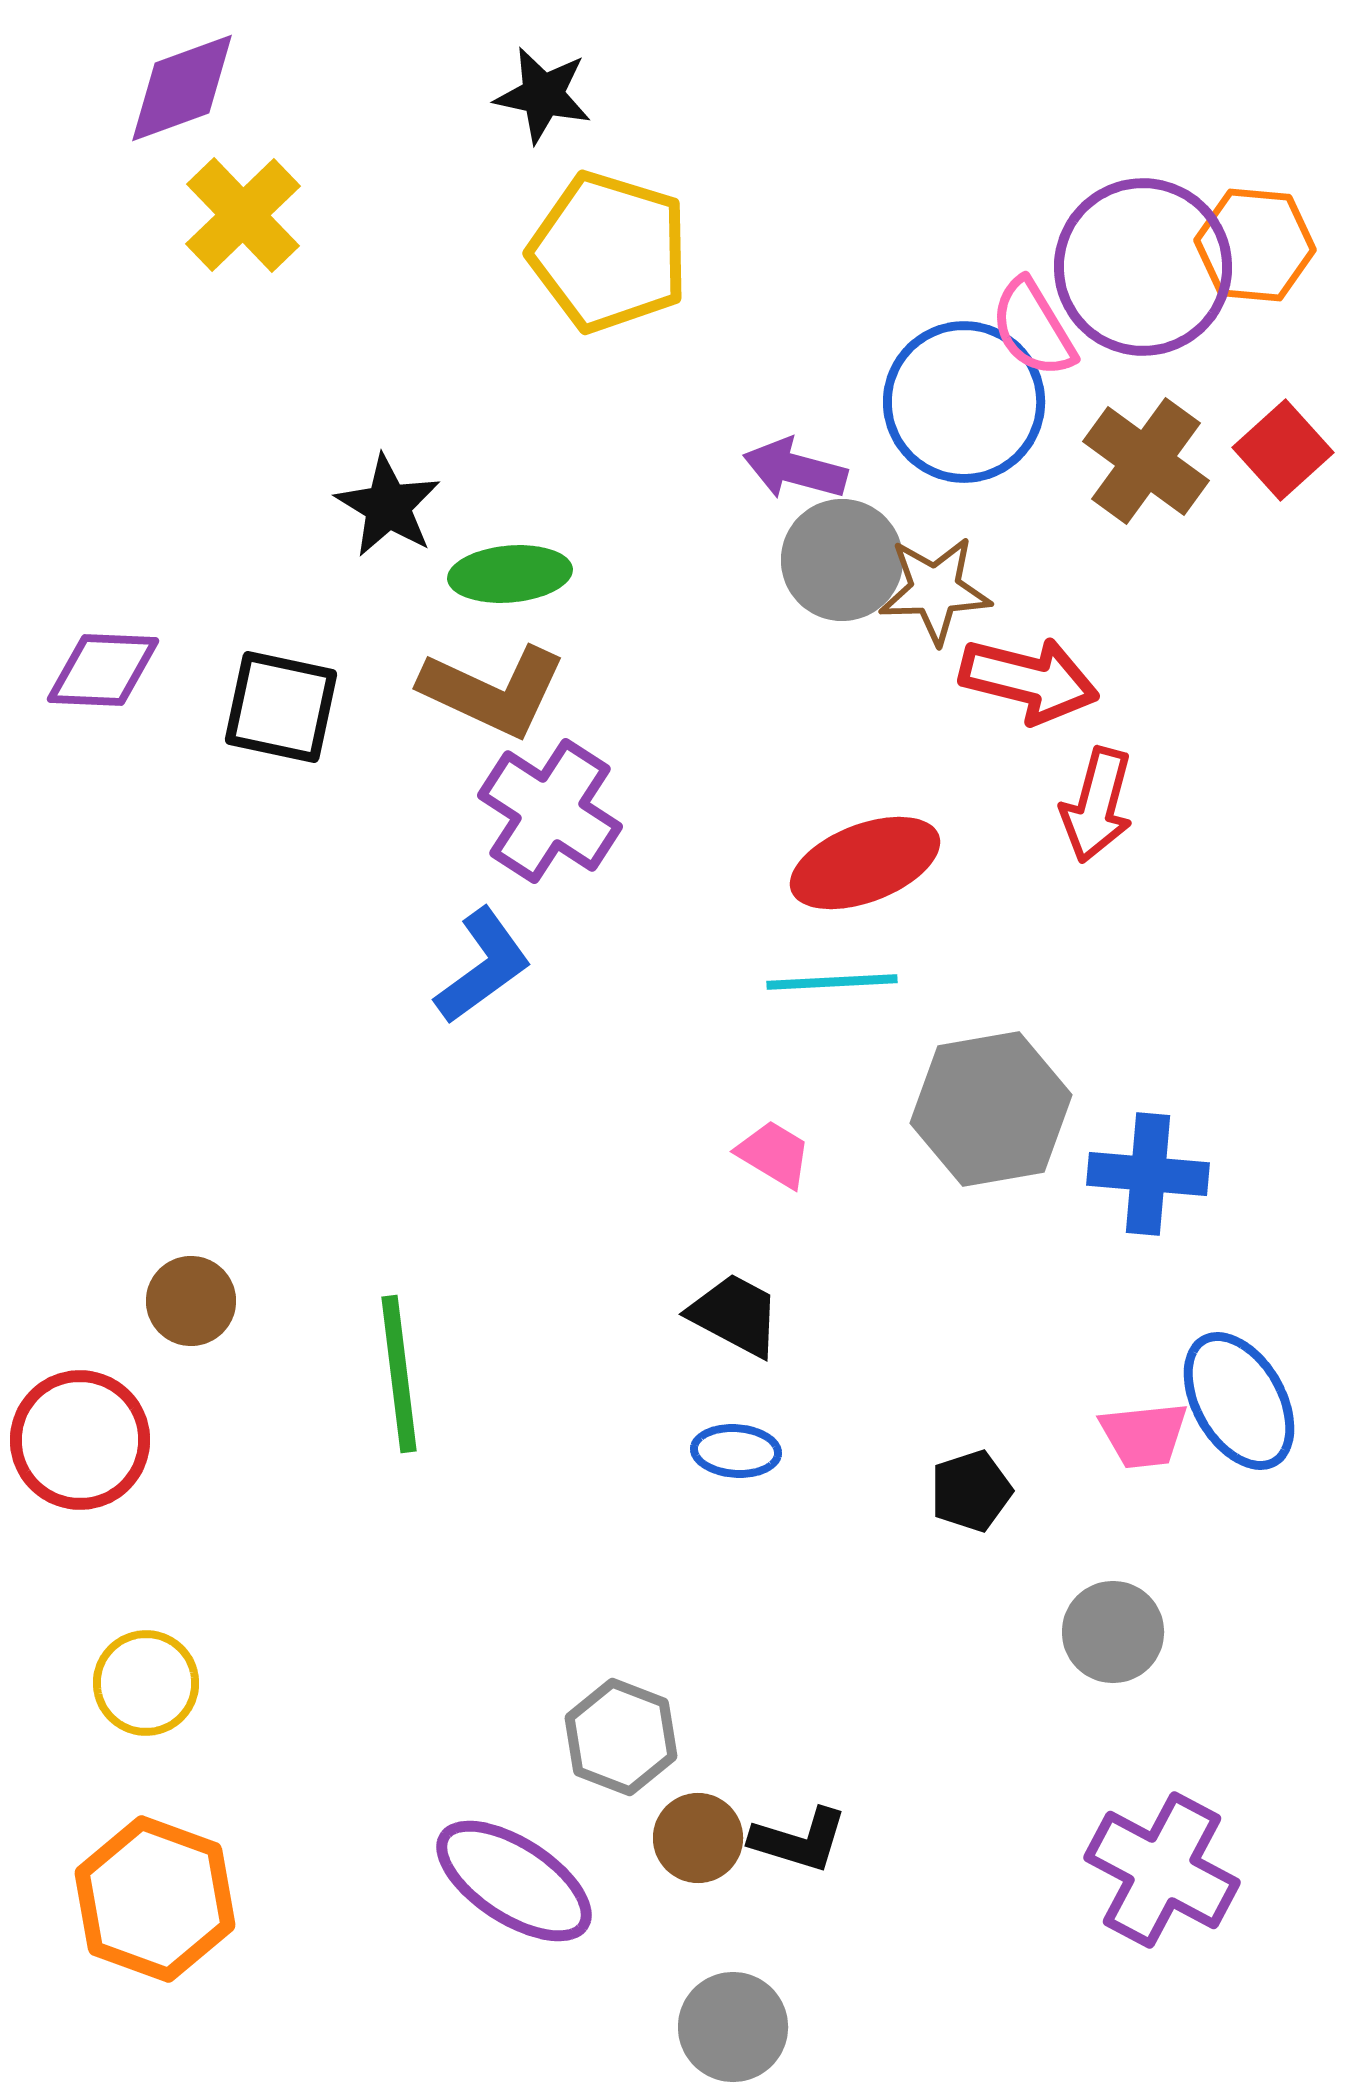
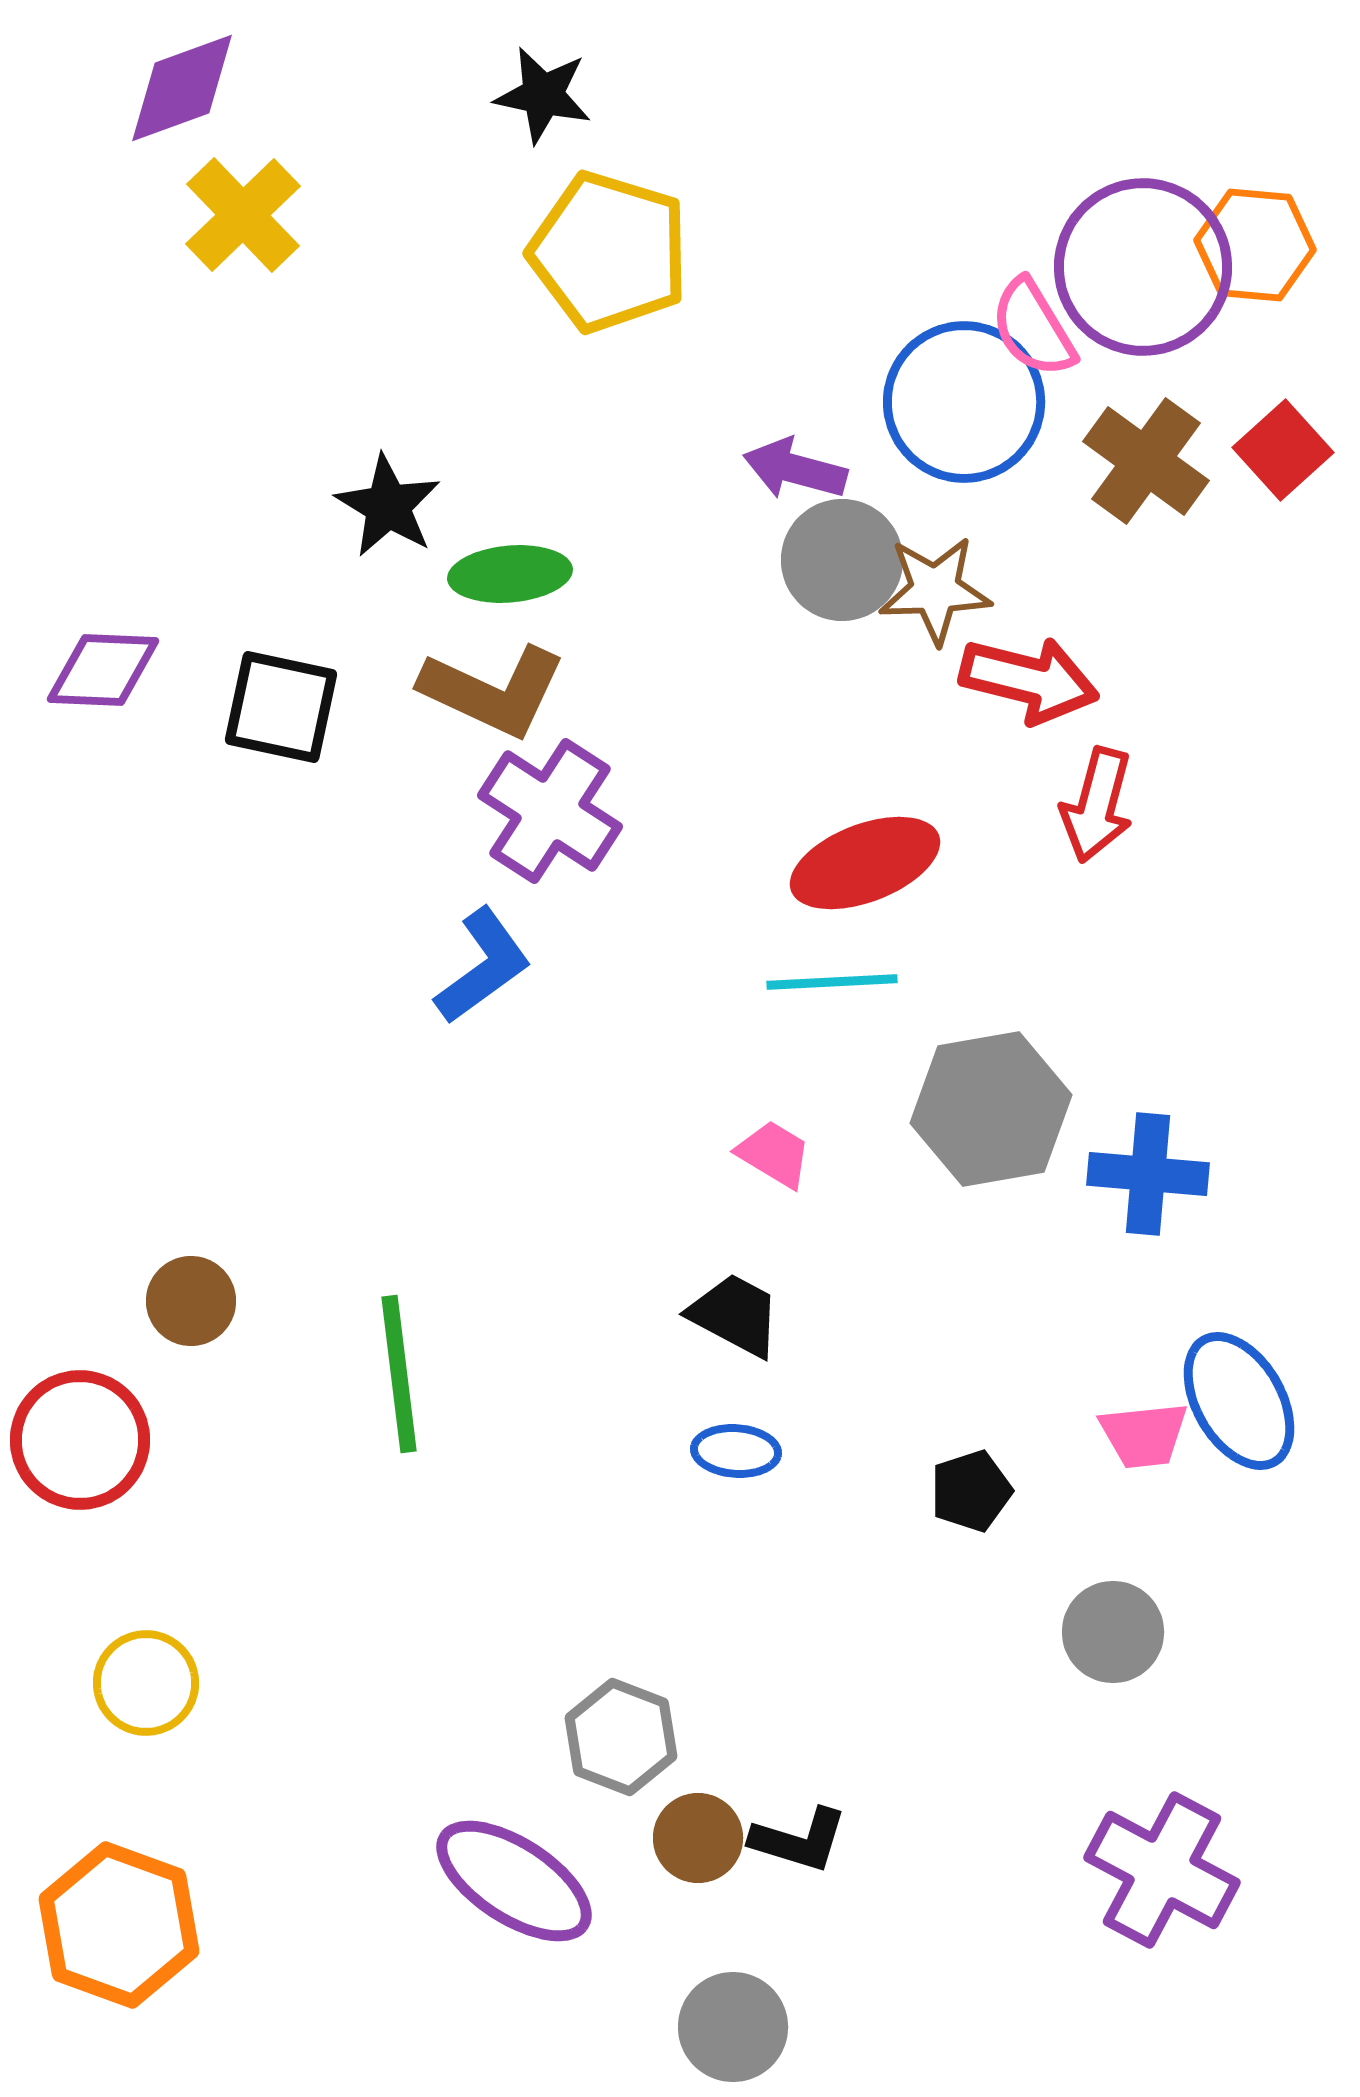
orange hexagon at (155, 1899): moved 36 px left, 26 px down
